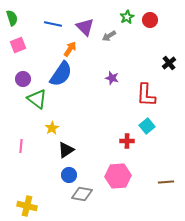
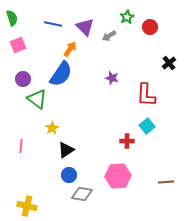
red circle: moved 7 px down
